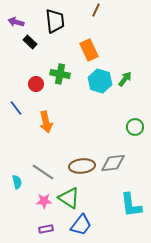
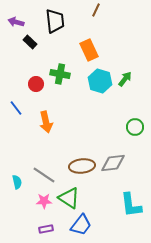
gray line: moved 1 px right, 3 px down
